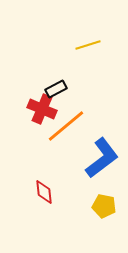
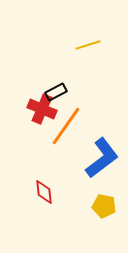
black rectangle: moved 3 px down
orange line: rotated 15 degrees counterclockwise
